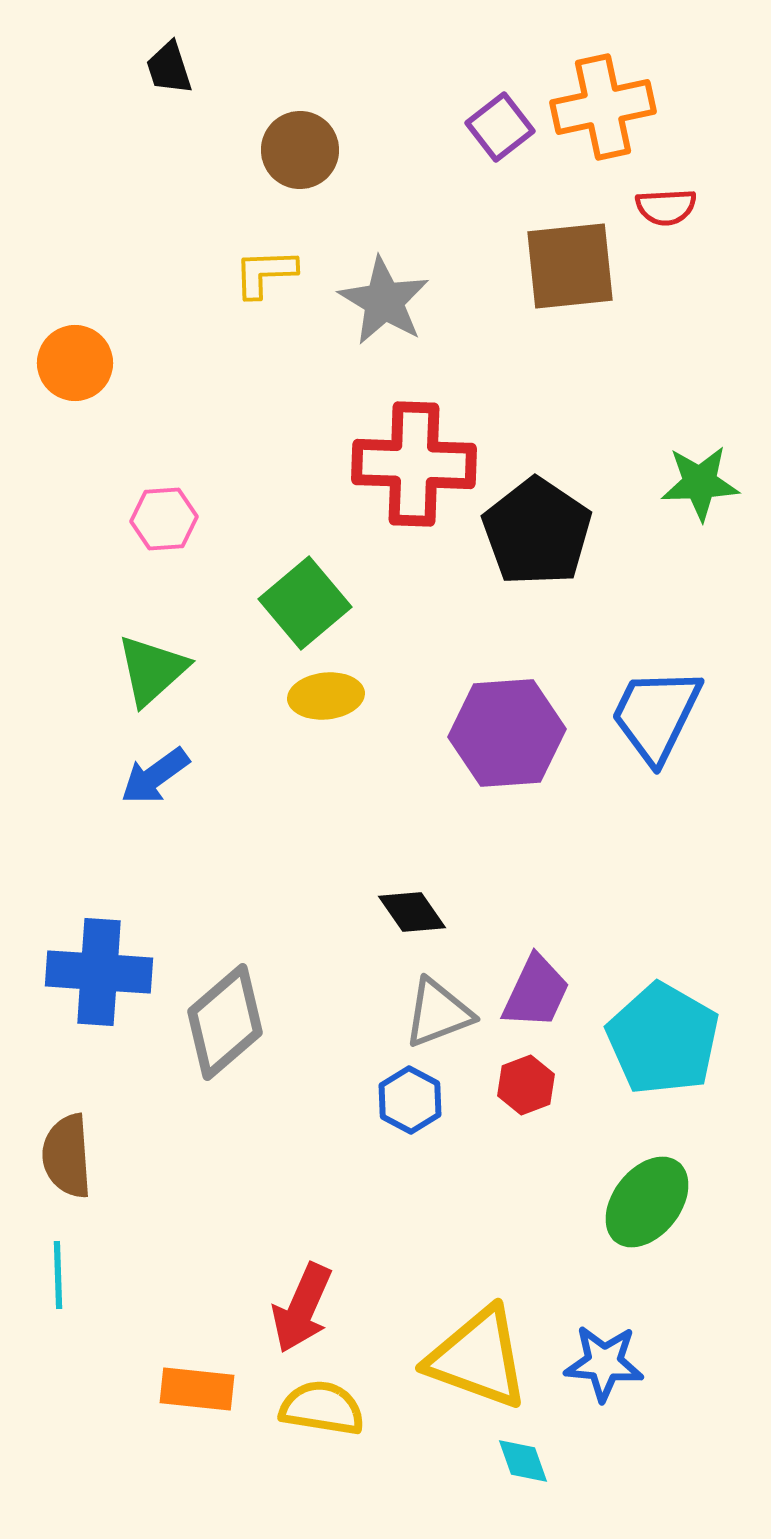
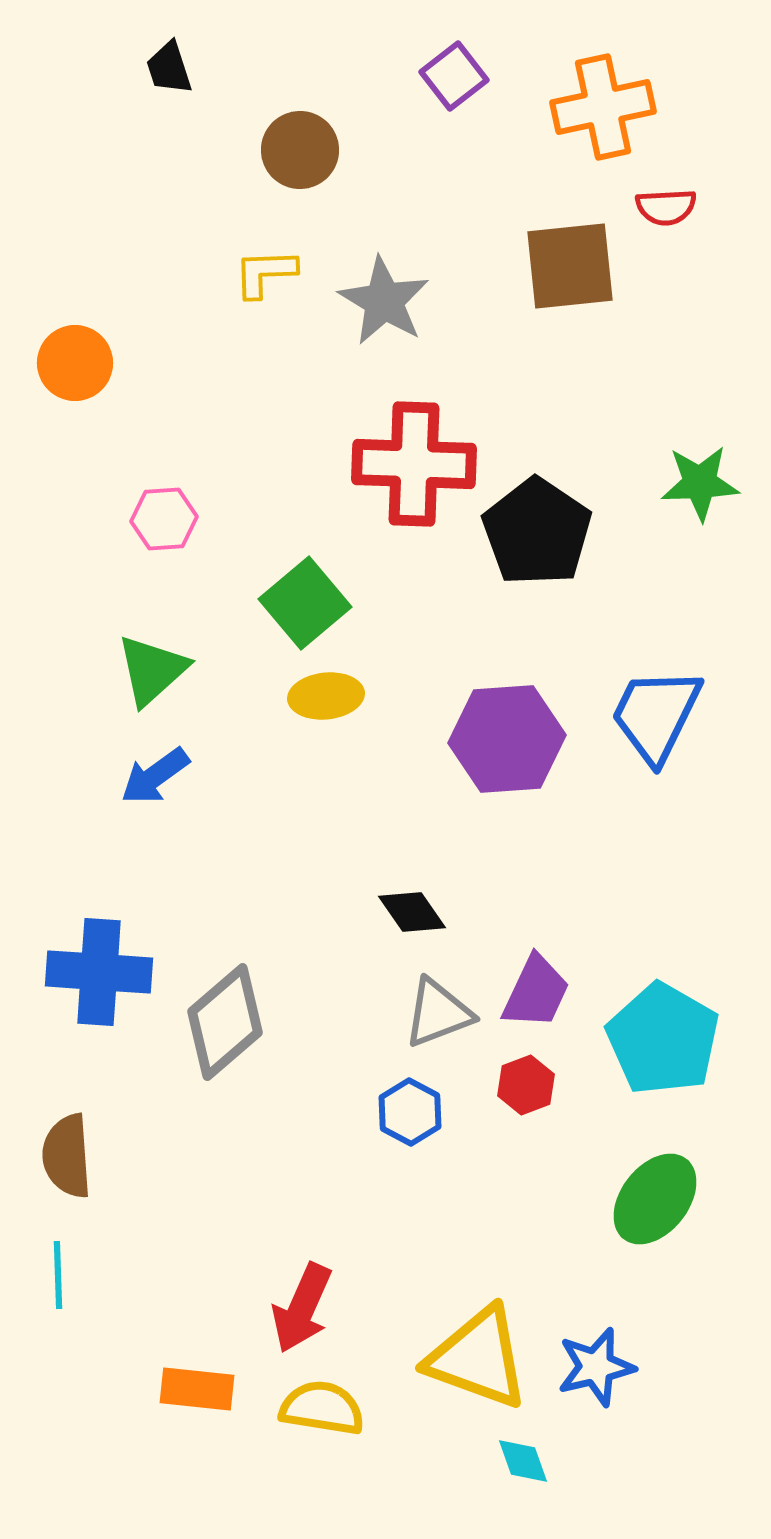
purple square: moved 46 px left, 51 px up
purple hexagon: moved 6 px down
blue hexagon: moved 12 px down
green ellipse: moved 8 px right, 3 px up
blue star: moved 8 px left, 4 px down; rotated 18 degrees counterclockwise
